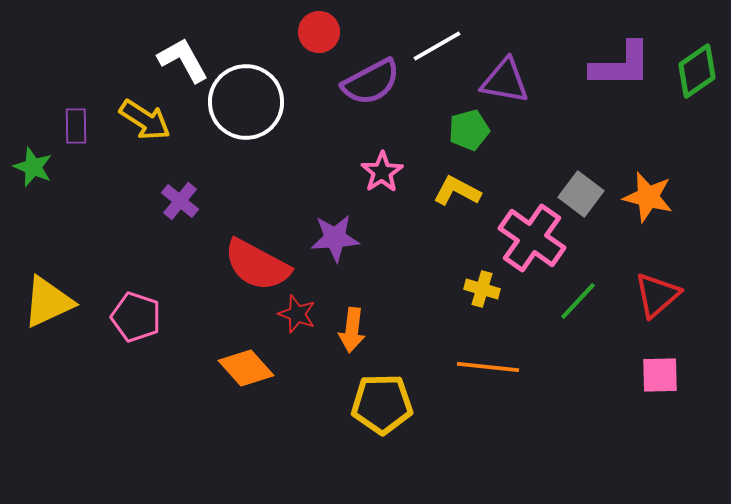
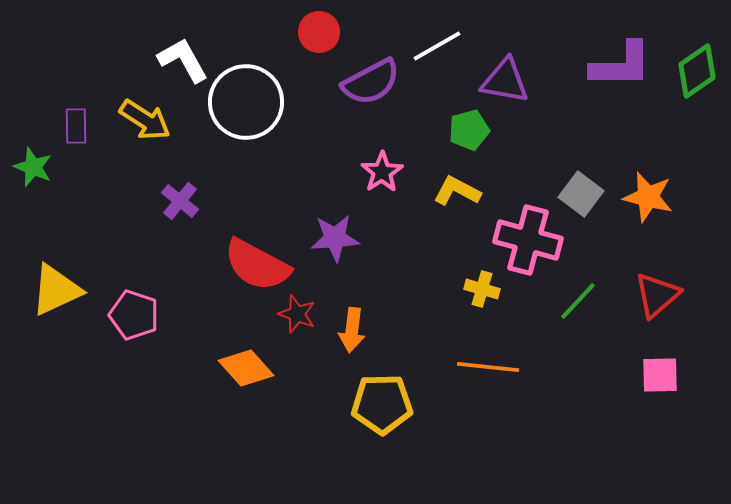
pink cross: moved 4 px left, 2 px down; rotated 20 degrees counterclockwise
yellow triangle: moved 8 px right, 12 px up
pink pentagon: moved 2 px left, 2 px up
